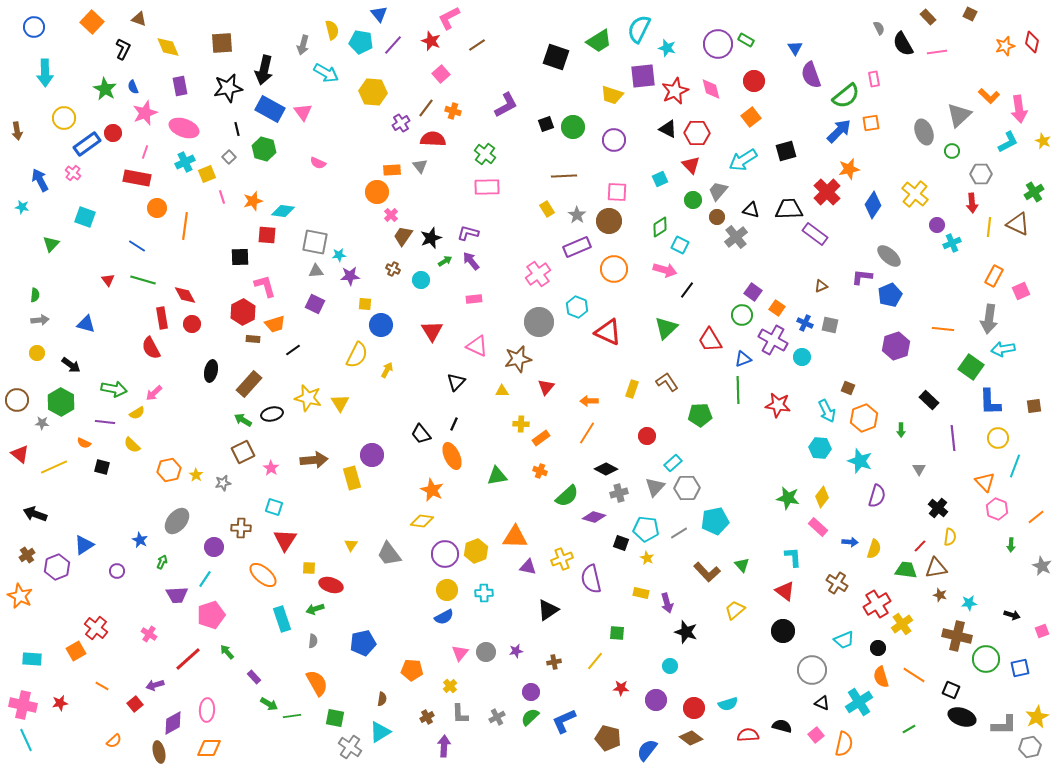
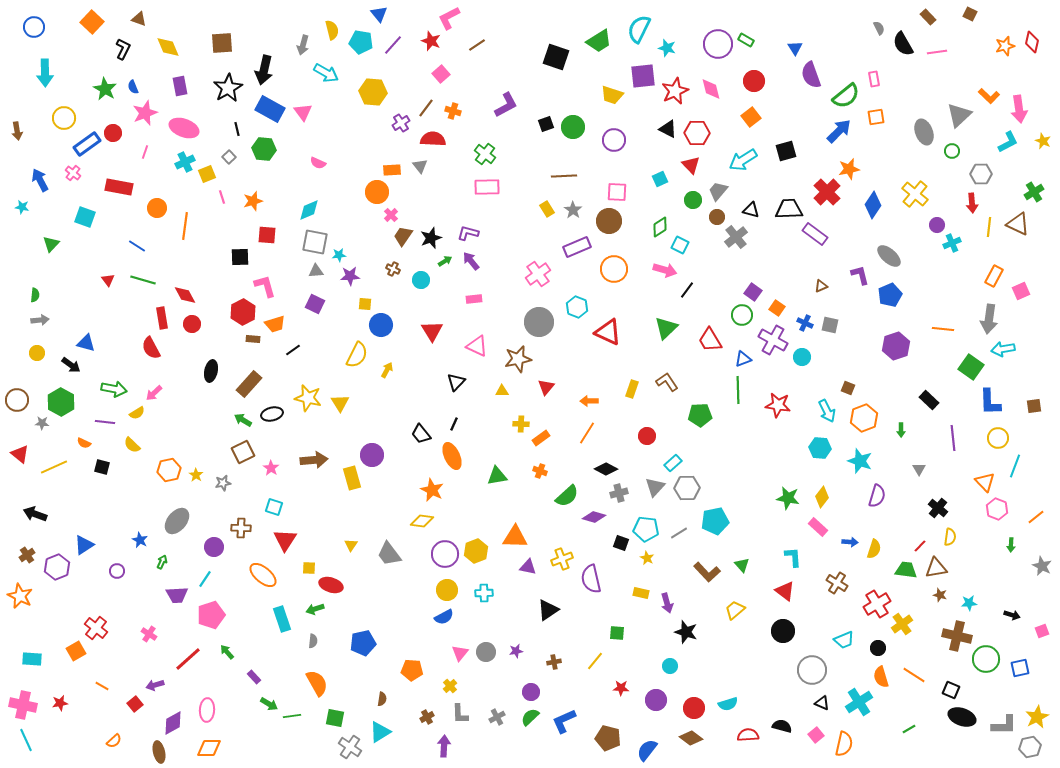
black star at (228, 88): rotated 20 degrees counterclockwise
orange square at (871, 123): moved 5 px right, 6 px up
green hexagon at (264, 149): rotated 10 degrees counterclockwise
red rectangle at (137, 178): moved 18 px left, 9 px down
cyan diamond at (283, 211): moved 26 px right, 1 px up; rotated 30 degrees counterclockwise
gray star at (577, 215): moved 4 px left, 5 px up
purple L-shape at (862, 277): moved 2 px left, 2 px up; rotated 70 degrees clockwise
blue triangle at (86, 324): moved 19 px down
